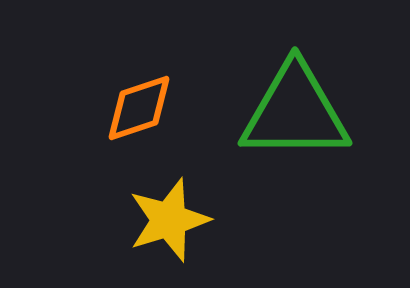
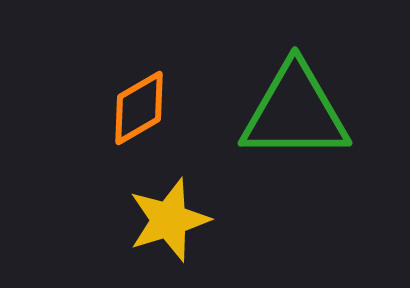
orange diamond: rotated 12 degrees counterclockwise
